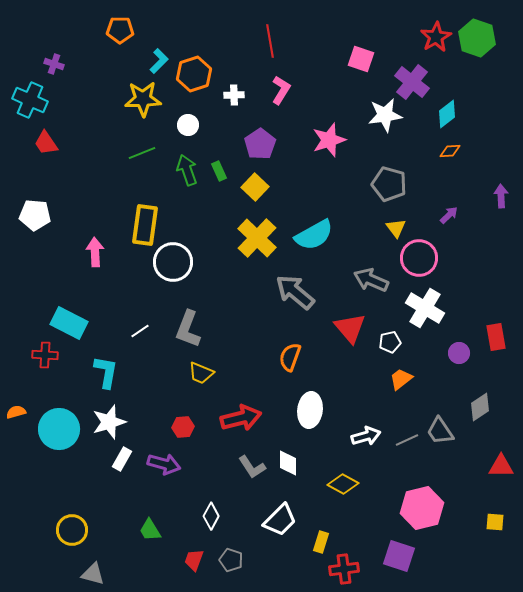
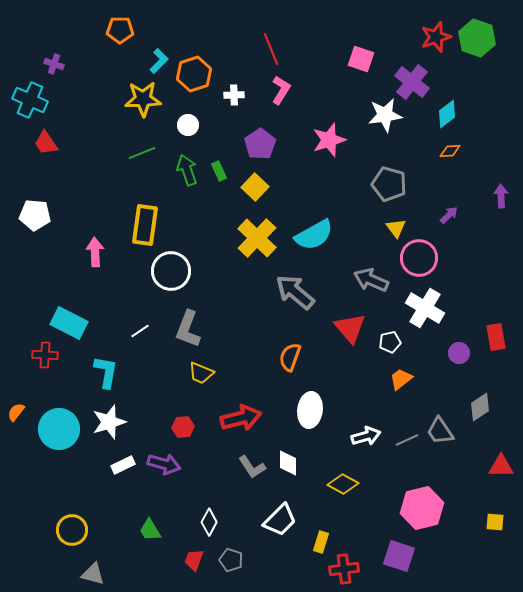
red star at (436, 37): rotated 12 degrees clockwise
red line at (270, 41): moved 1 px right, 8 px down; rotated 12 degrees counterclockwise
white circle at (173, 262): moved 2 px left, 9 px down
orange semicircle at (16, 412): rotated 36 degrees counterclockwise
white rectangle at (122, 459): moved 1 px right, 6 px down; rotated 35 degrees clockwise
white diamond at (211, 516): moved 2 px left, 6 px down
